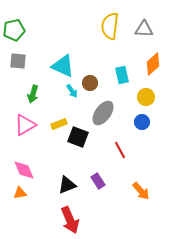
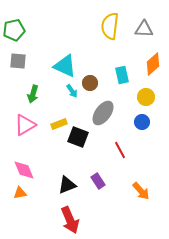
cyan triangle: moved 2 px right
